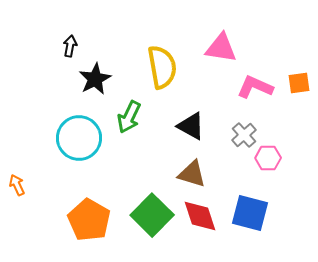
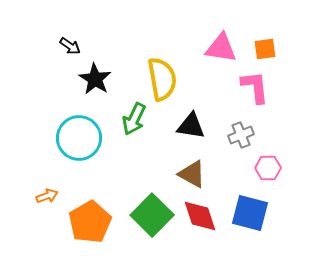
black arrow: rotated 115 degrees clockwise
yellow semicircle: moved 12 px down
black star: rotated 12 degrees counterclockwise
orange square: moved 34 px left, 34 px up
pink L-shape: rotated 60 degrees clockwise
green arrow: moved 5 px right, 2 px down
black triangle: rotated 20 degrees counterclockwise
gray cross: moved 3 px left; rotated 20 degrees clockwise
pink hexagon: moved 10 px down
brown triangle: rotated 12 degrees clockwise
orange arrow: moved 30 px right, 11 px down; rotated 95 degrees clockwise
orange pentagon: moved 1 px right, 2 px down; rotated 12 degrees clockwise
